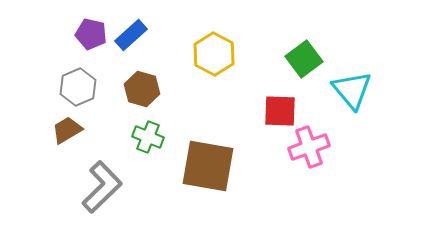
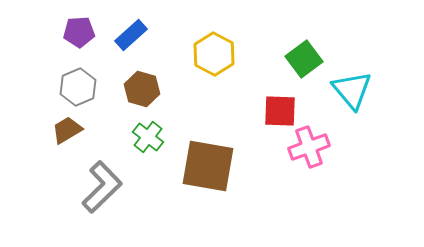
purple pentagon: moved 12 px left, 2 px up; rotated 16 degrees counterclockwise
green cross: rotated 16 degrees clockwise
